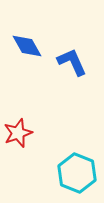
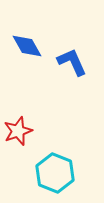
red star: moved 2 px up
cyan hexagon: moved 22 px left
